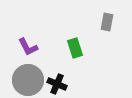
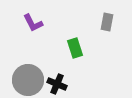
purple L-shape: moved 5 px right, 24 px up
